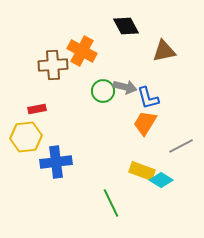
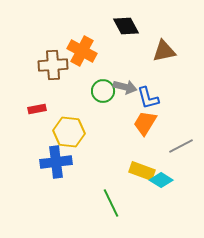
yellow hexagon: moved 43 px right, 5 px up; rotated 12 degrees clockwise
